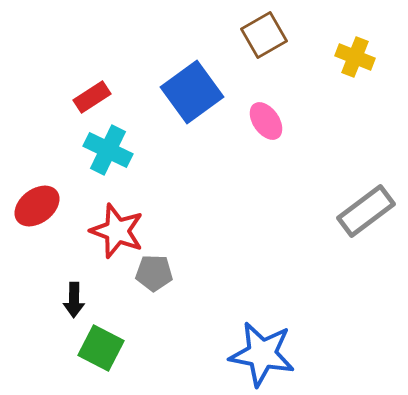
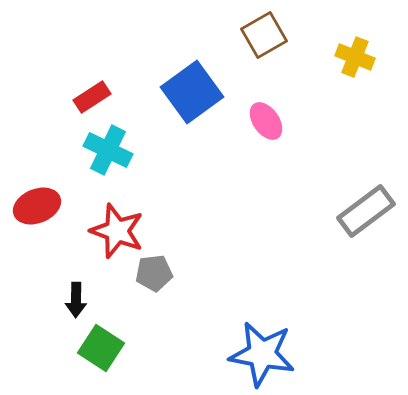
red ellipse: rotated 15 degrees clockwise
gray pentagon: rotated 9 degrees counterclockwise
black arrow: moved 2 px right
green square: rotated 6 degrees clockwise
